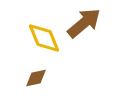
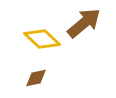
yellow diamond: moved 2 px left, 1 px down; rotated 24 degrees counterclockwise
